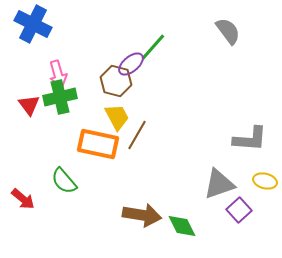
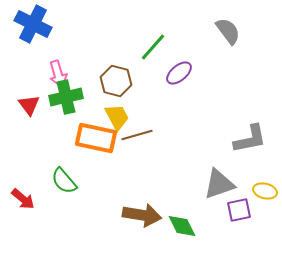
purple ellipse: moved 48 px right, 9 px down
green cross: moved 6 px right
brown line: rotated 44 degrees clockwise
gray L-shape: rotated 15 degrees counterclockwise
orange rectangle: moved 2 px left, 6 px up
yellow ellipse: moved 10 px down
purple square: rotated 30 degrees clockwise
